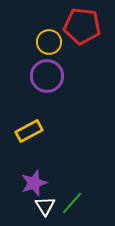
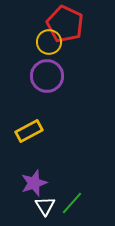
red pentagon: moved 17 px left, 2 px up; rotated 18 degrees clockwise
